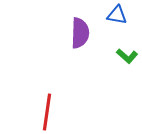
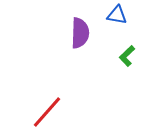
green L-shape: rotated 95 degrees clockwise
red line: rotated 33 degrees clockwise
